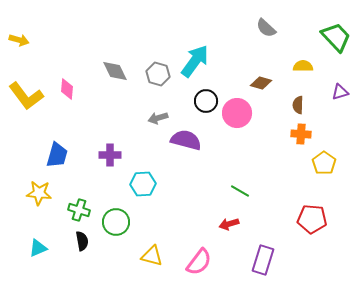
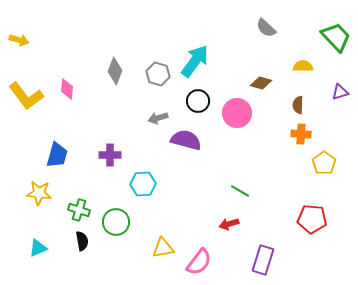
gray diamond: rotated 48 degrees clockwise
black circle: moved 8 px left
yellow triangle: moved 11 px right, 8 px up; rotated 25 degrees counterclockwise
